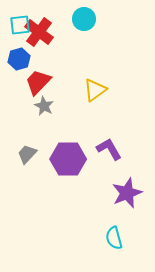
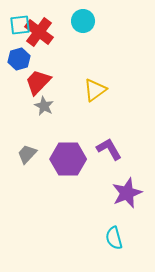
cyan circle: moved 1 px left, 2 px down
